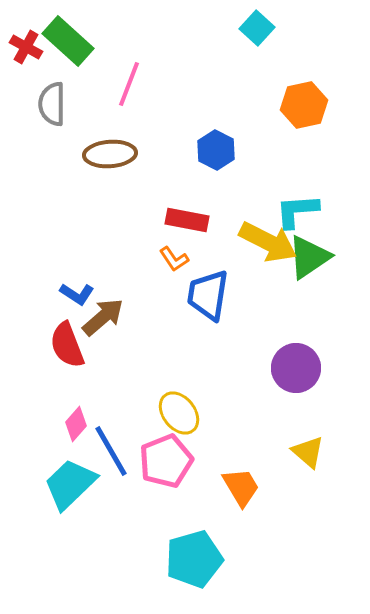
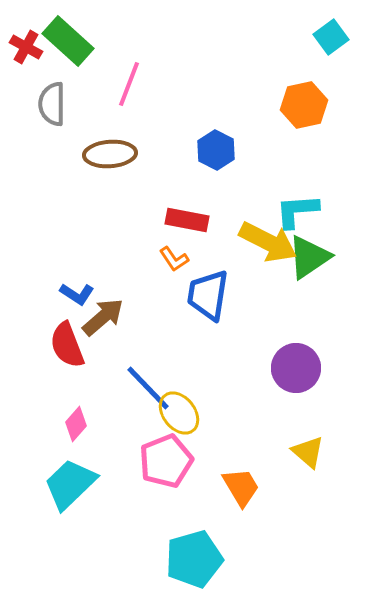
cyan square: moved 74 px right, 9 px down; rotated 12 degrees clockwise
blue line: moved 37 px right, 63 px up; rotated 14 degrees counterclockwise
